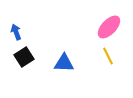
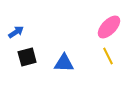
blue arrow: rotated 77 degrees clockwise
black square: moved 3 px right; rotated 18 degrees clockwise
